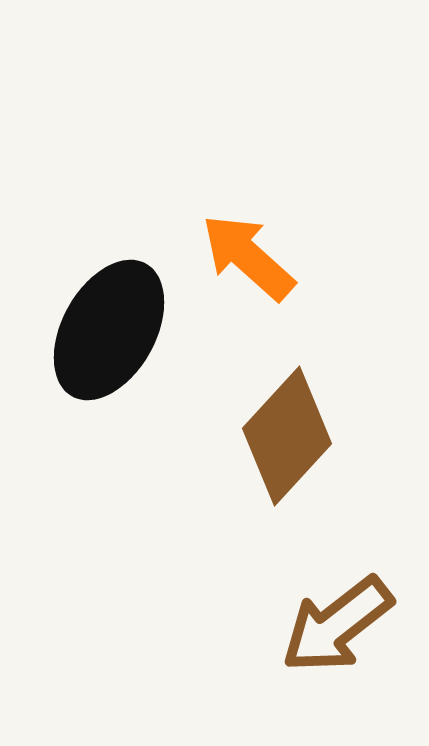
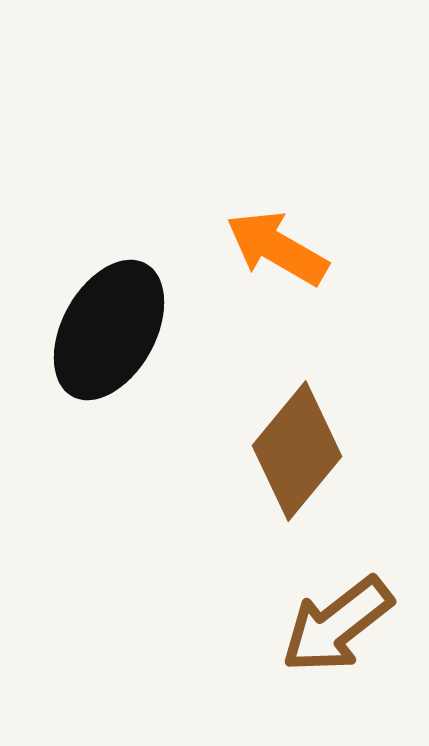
orange arrow: moved 29 px right, 9 px up; rotated 12 degrees counterclockwise
brown diamond: moved 10 px right, 15 px down; rotated 3 degrees counterclockwise
